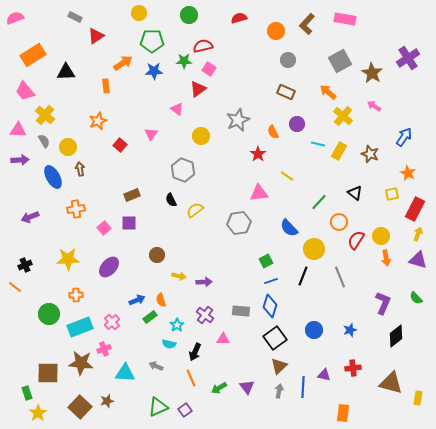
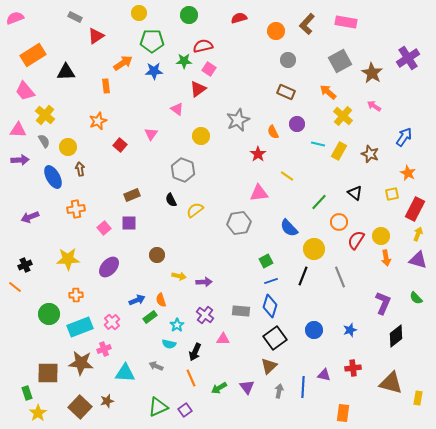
pink rectangle at (345, 19): moved 1 px right, 3 px down
brown triangle at (279, 366): moved 10 px left
